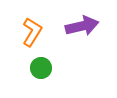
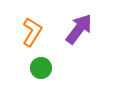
purple arrow: moved 3 px left, 3 px down; rotated 40 degrees counterclockwise
